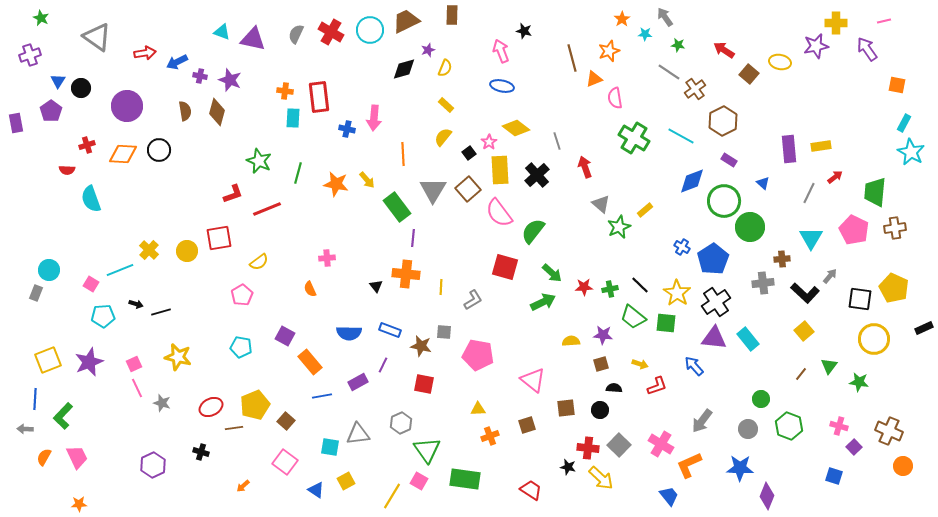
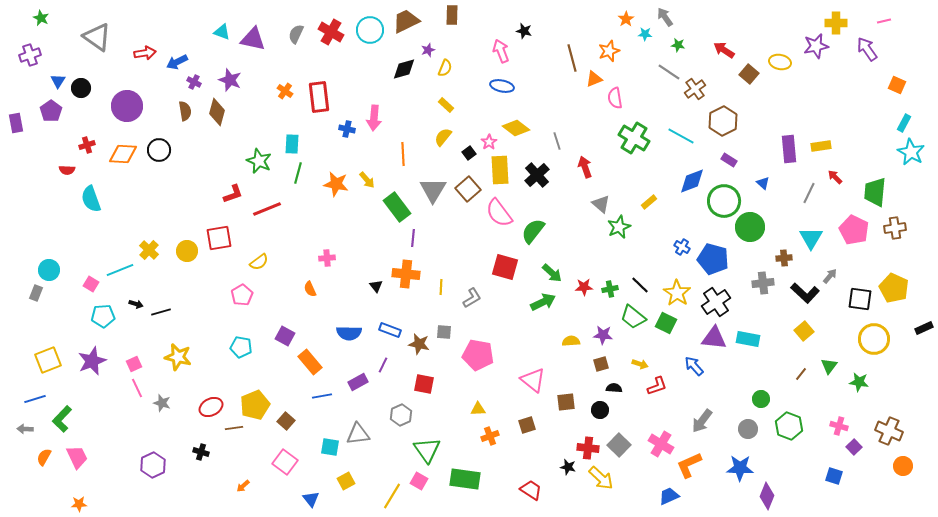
orange star at (622, 19): moved 4 px right
purple cross at (200, 76): moved 6 px left, 6 px down; rotated 16 degrees clockwise
orange square at (897, 85): rotated 12 degrees clockwise
orange cross at (285, 91): rotated 28 degrees clockwise
cyan rectangle at (293, 118): moved 1 px left, 26 px down
red arrow at (835, 177): rotated 98 degrees counterclockwise
yellow rectangle at (645, 210): moved 4 px right, 8 px up
blue pentagon at (713, 259): rotated 24 degrees counterclockwise
brown cross at (782, 259): moved 2 px right, 1 px up
gray L-shape at (473, 300): moved 1 px left, 2 px up
green square at (666, 323): rotated 20 degrees clockwise
cyan rectangle at (748, 339): rotated 40 degrees counterclockwise
brown star at (421, 346): moved 2 px left, 2 px up
purple star at (89, 362): moved 3 px right, 1 px up
blue line at (35, 399): rotated 70 degrees clockwise
brown square at (566, 408): moved 6 px up
green L-shape at (63, 416): moved 1 px left, 3 px down
gray hexagon at (401, 423): moved 8 px up
blue triangle at (316, 490): moved 5 px left, 9 px down; rotated 18 degrees clockwise
blue trapezoid at (669, 496): rotated 75 degrees counterclockwise
